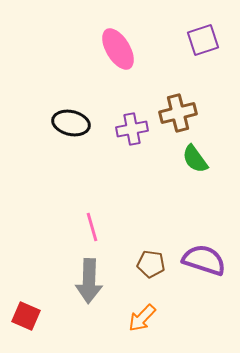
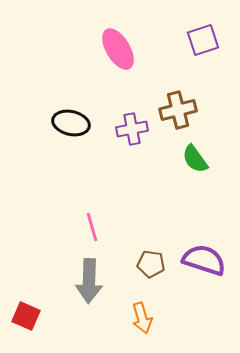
brown cross: moved 3 px up
orange arrow: rotated 60 degrees counterclockwise
